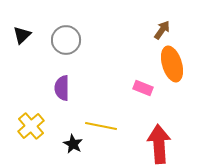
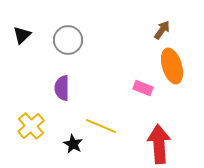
gray circle: moved 2 px right
orange ellipse: moved 2 px down
yellow line: rotated 12 degrees clockwise
